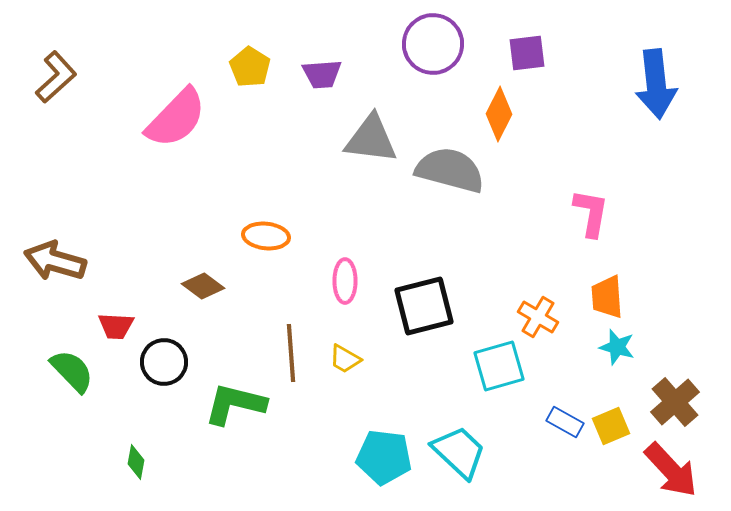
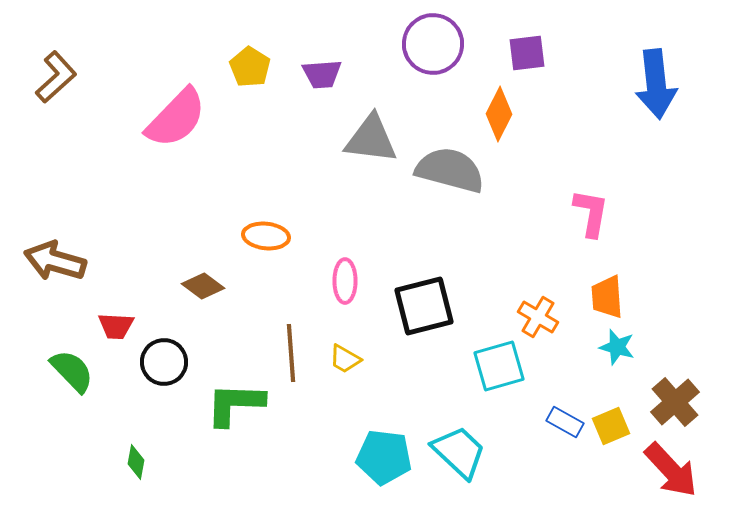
green L-shape: rotated 12 degrees counterclockwise
